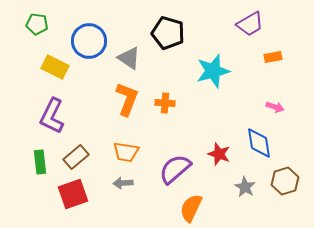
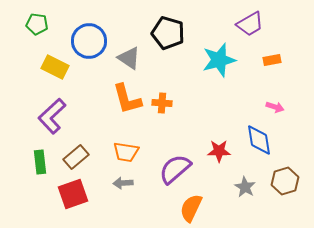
orange rectangle: moved 1 px left, 3 px down
cyan star: moved 6 px right, 11 px up
orange L-shape: rotated 144 degrees clockwise
orange cross: moved 3 px left
purple L-shape: rotated 21 degrees clockwise
blue diamond: moved 3 px up
red star: moved 3 px up; rotated 20 degrees counterclockwise
